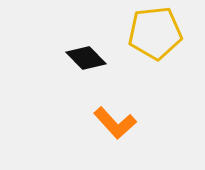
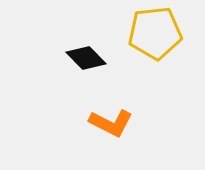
orange L-shape: moved 4 px left; rotated 21 degrees counterclockwise
